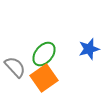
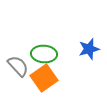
green ellipse: rotated 55 degrees clockwise
gray semicircle: moved 3 px right, 1 px up
